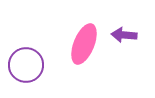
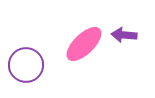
pink ellipse: rotated 24 degrees clockwise
